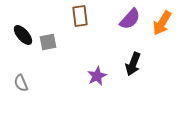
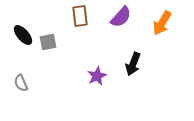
purple semicircle: moved 9 px left, 2 px up
